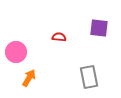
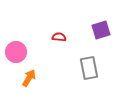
purple square: moved 2 px right, 2 px down; rotated 24 degrees counterclockwise
gray rectangle: moved 9 px up
